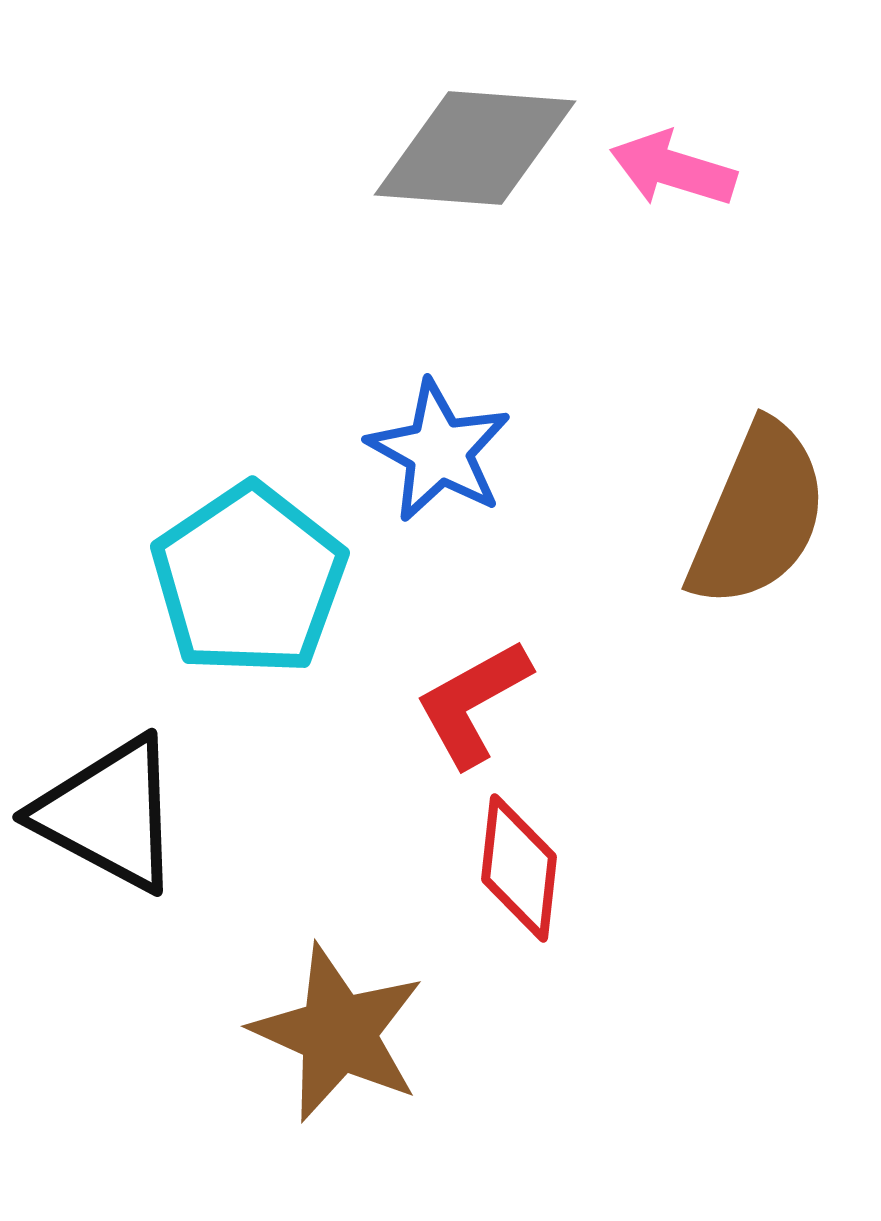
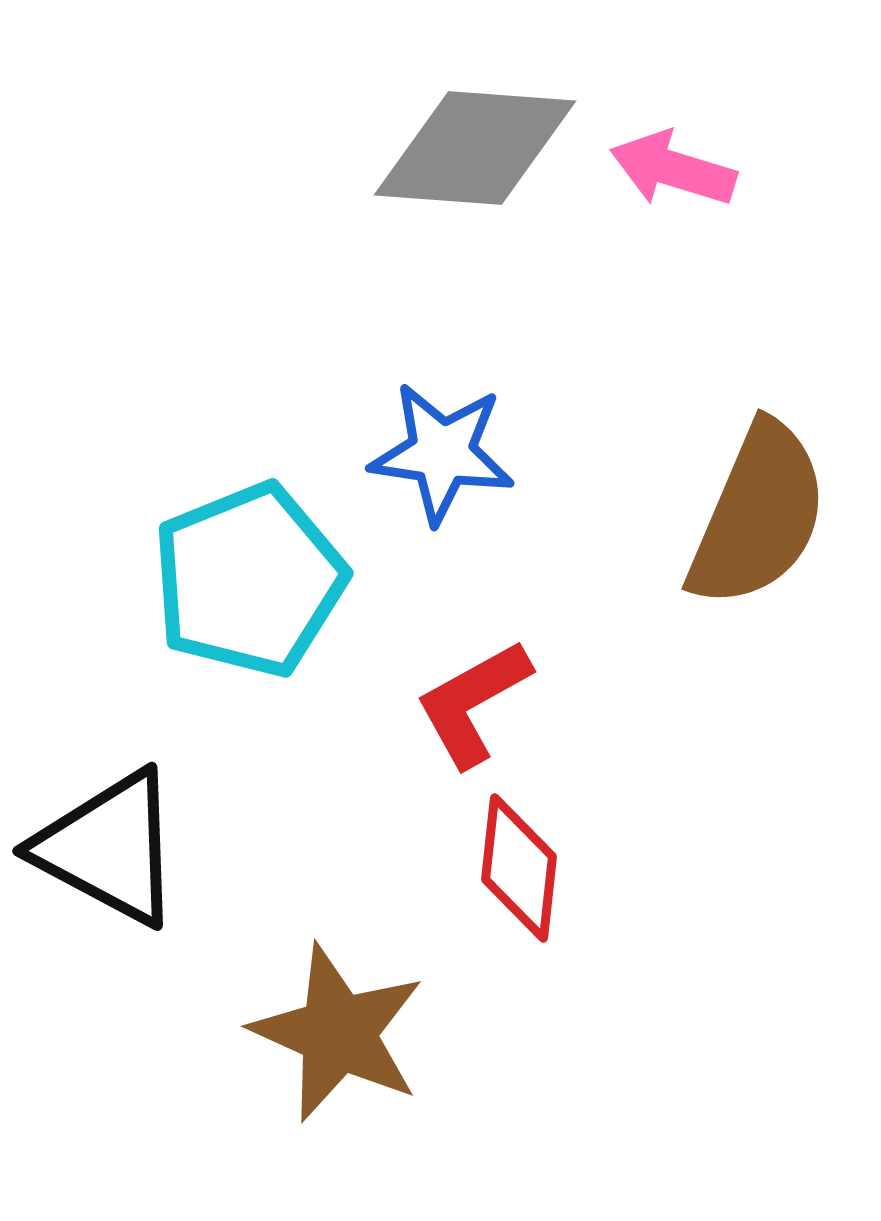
blue star: moved 3 px right, 2 px down; rotated 21 degrees counterclockwise
cyan pentagon: rotated 12 degrees clockwise
black triangle: moved 34 px down
